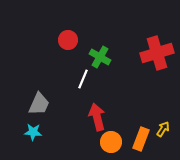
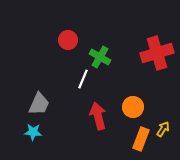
red arrow: moved 1 px right, 1 px up
orange circle: moved 22 px right, 35 px up
